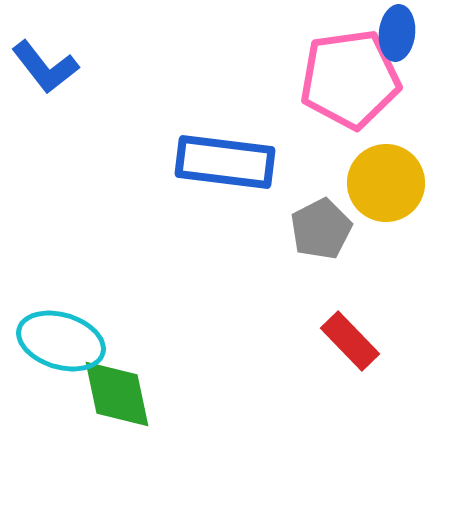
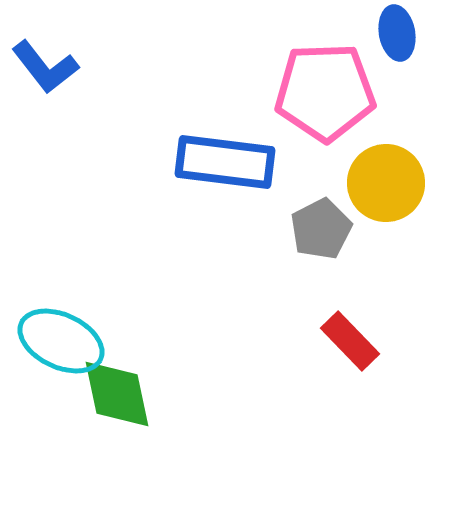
blue ellipse: rotated 16 degrees counterclockwise
pink pentagon: moved 25 px left, 13 px down; rotated 6 degrees clockwise
cyan ellipse: rotated 8 degrees clockwise
